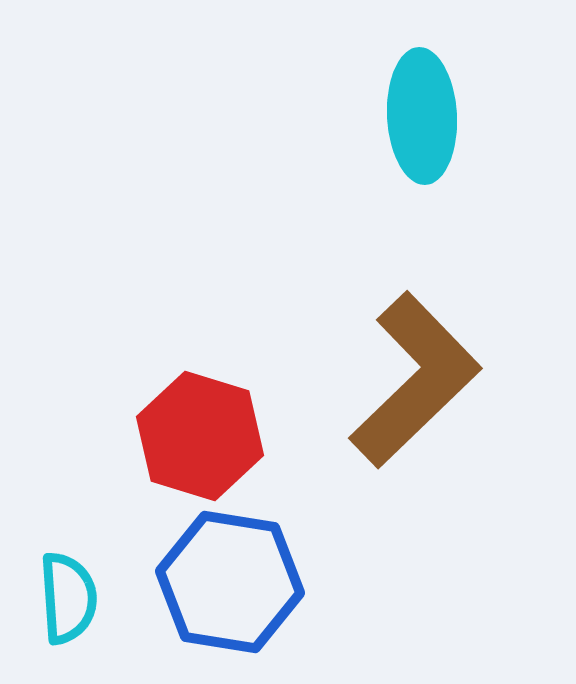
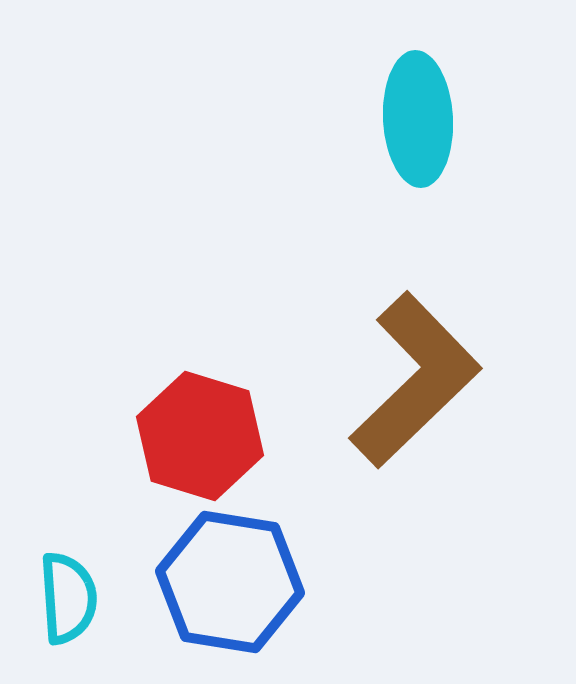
cyan ellipse: moved 4 px left, 3 px down
